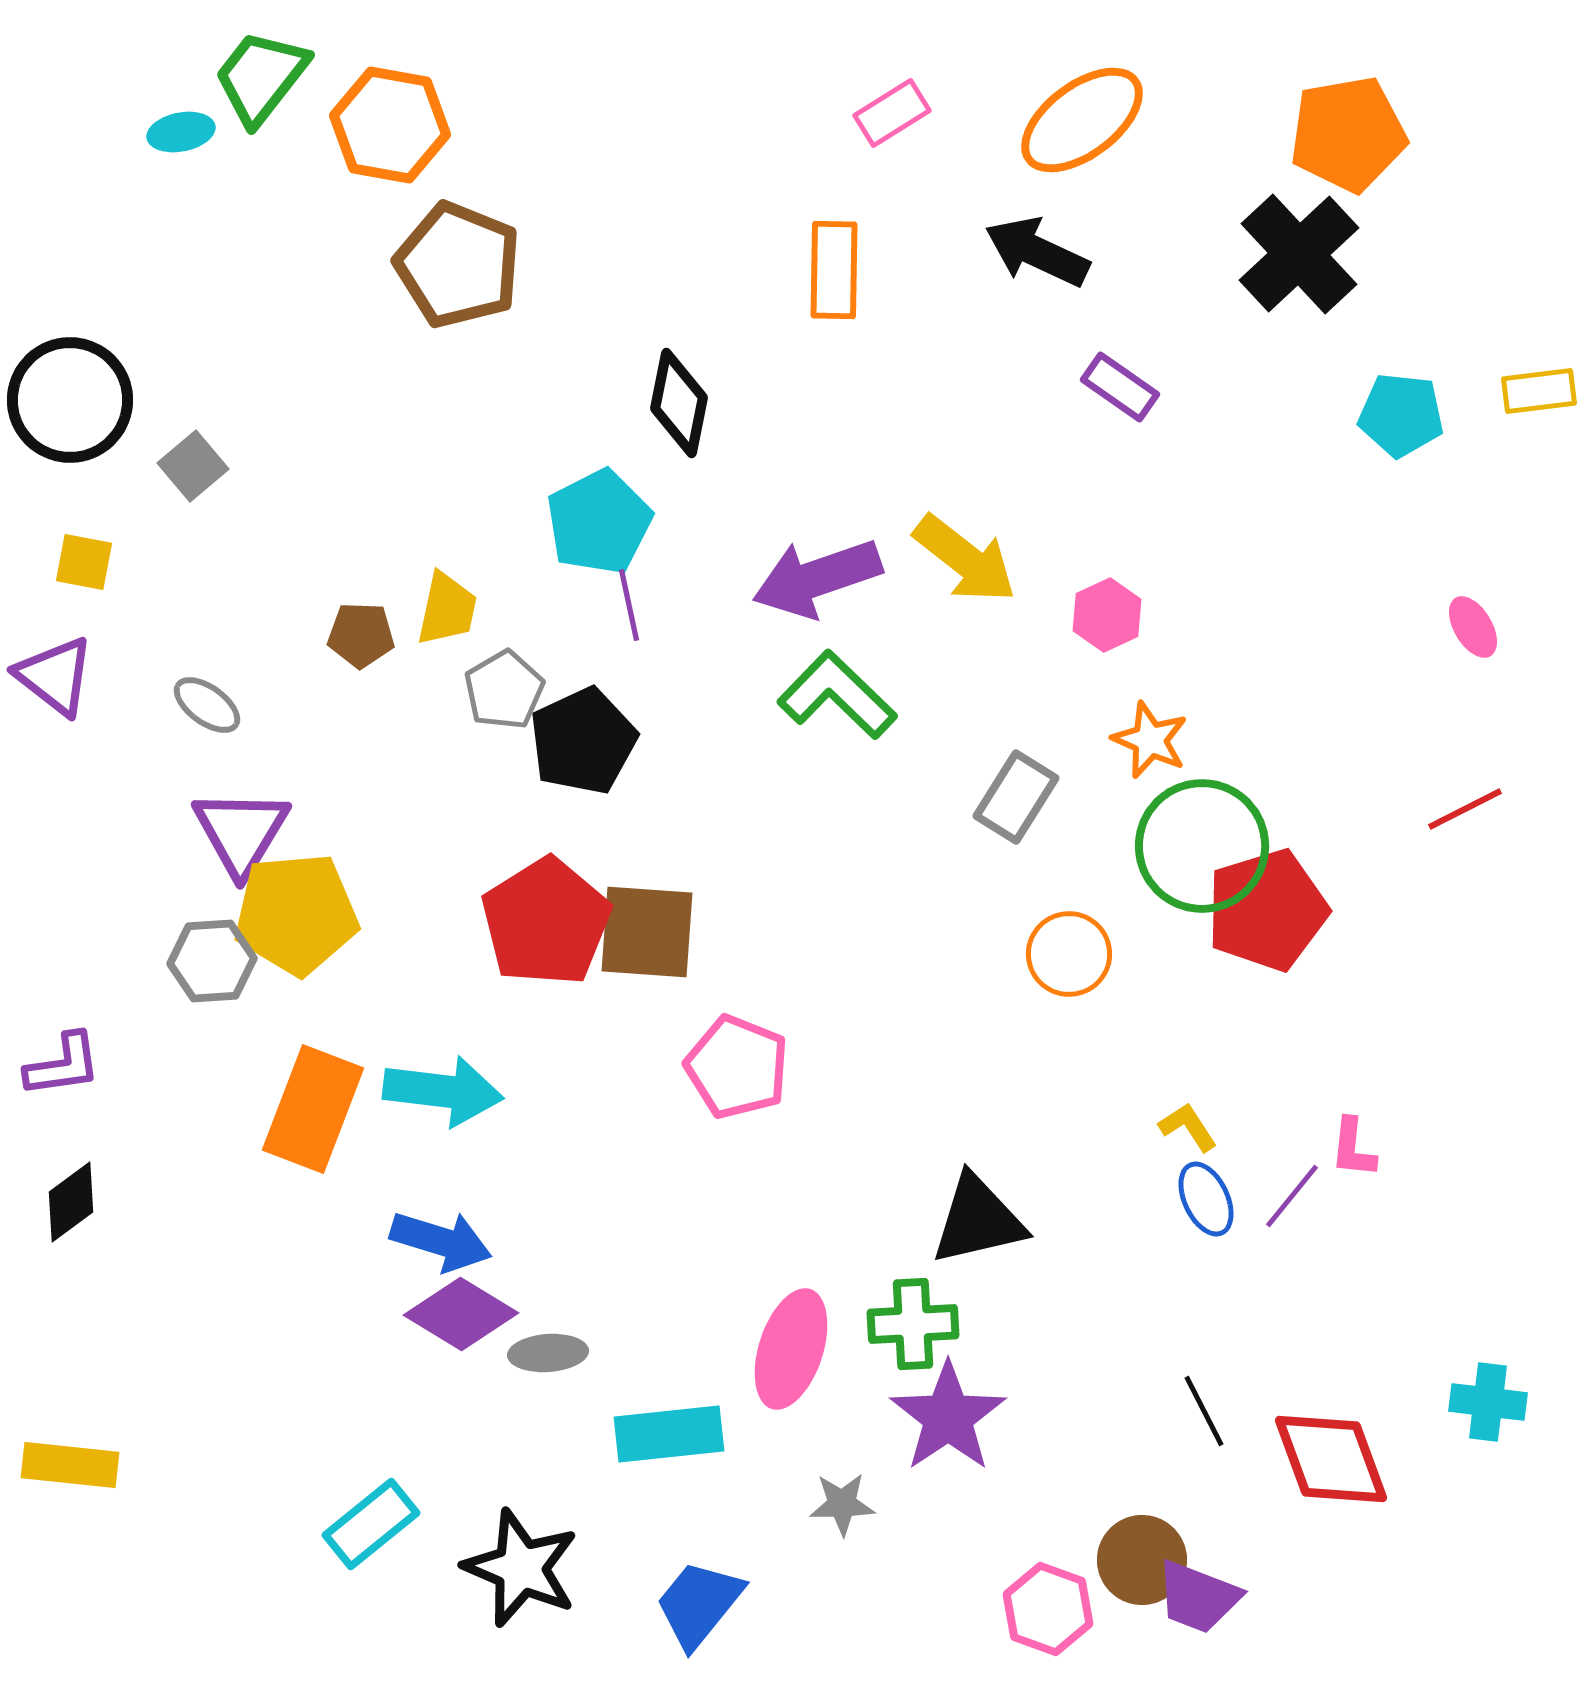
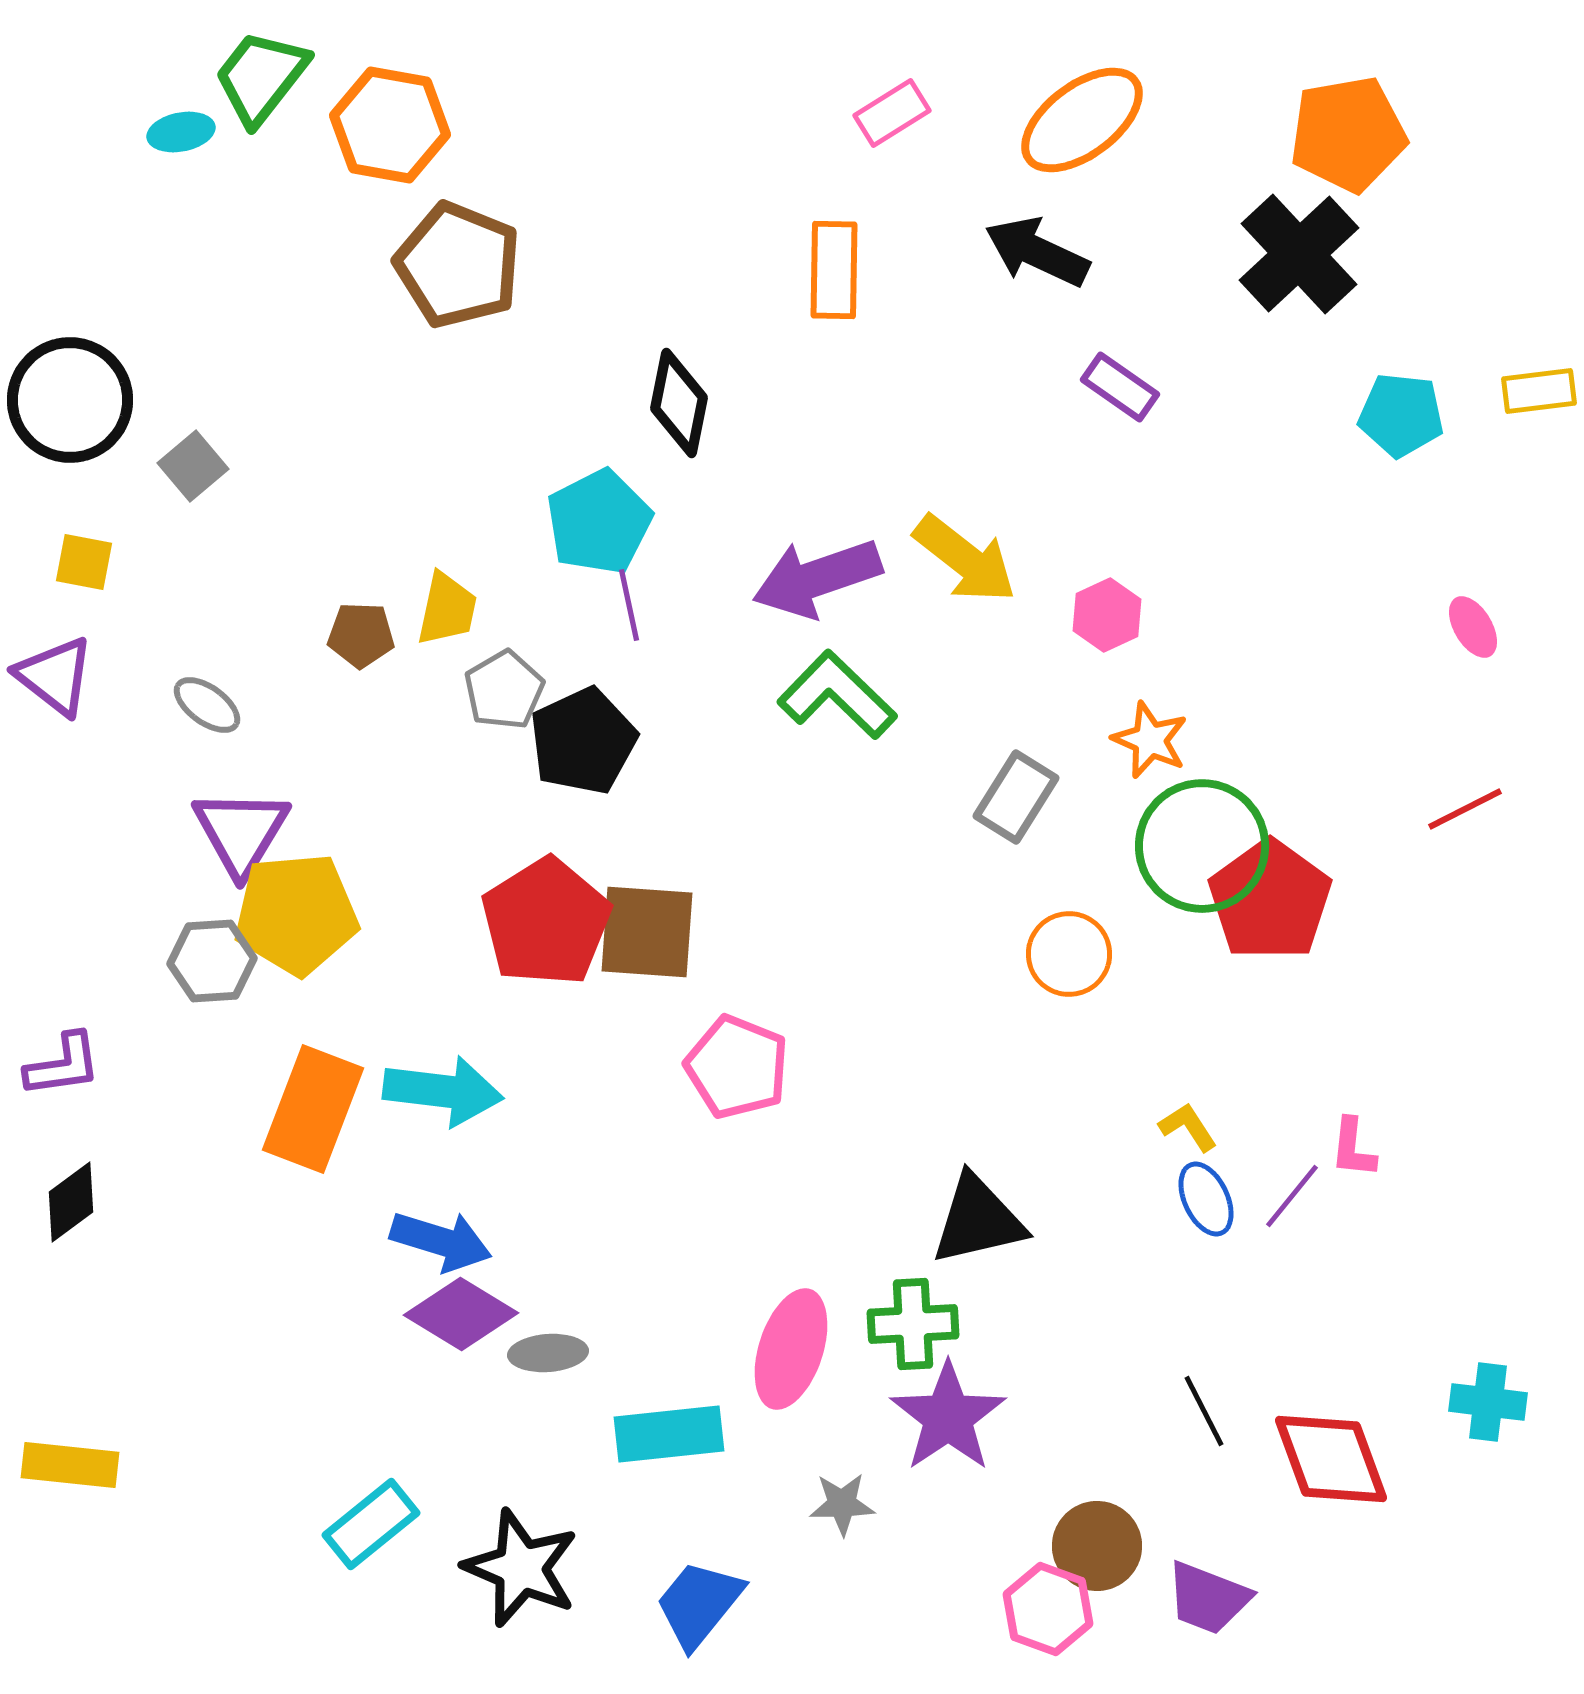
red pentagon at (1267, 910): moved 3 px right, 10 px up; rotated 19 degrees counterclockwise
brown circle at (1142, 1560): moved 45 px left, 14 px up
purple trapezoid at (1198, 1597): moved 10 px right, 1 px down
